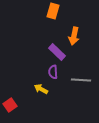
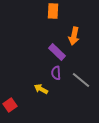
orange rectangle: rotated 14 degrees counterclockwise
purple semicircle: moved 3 px right, 1 px down
gray line: rotated 36 degrees clockwise
